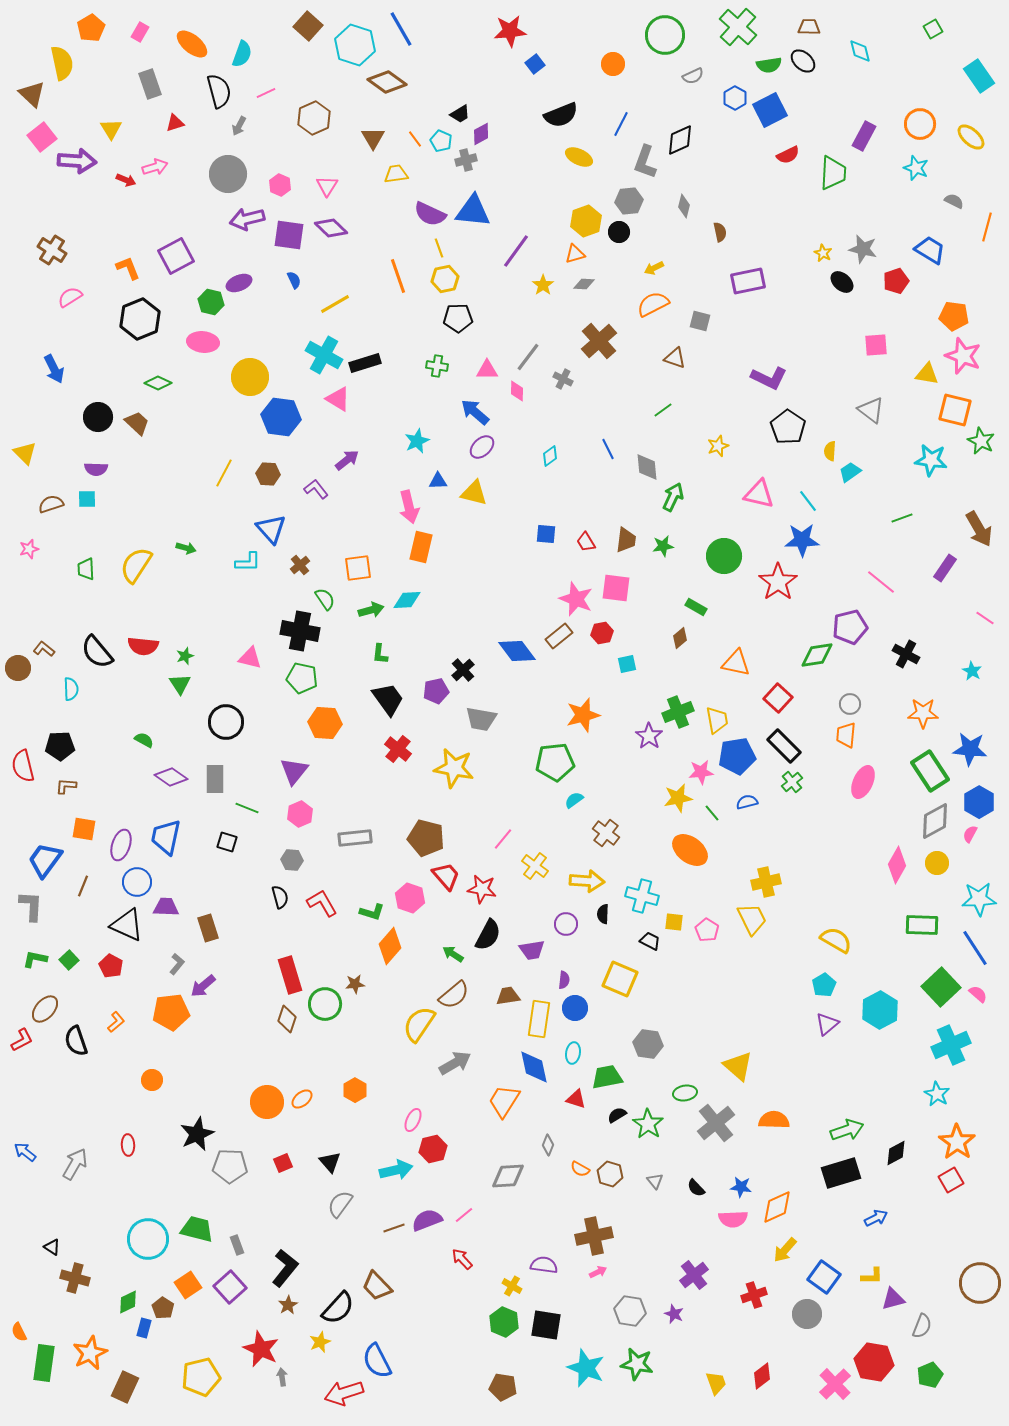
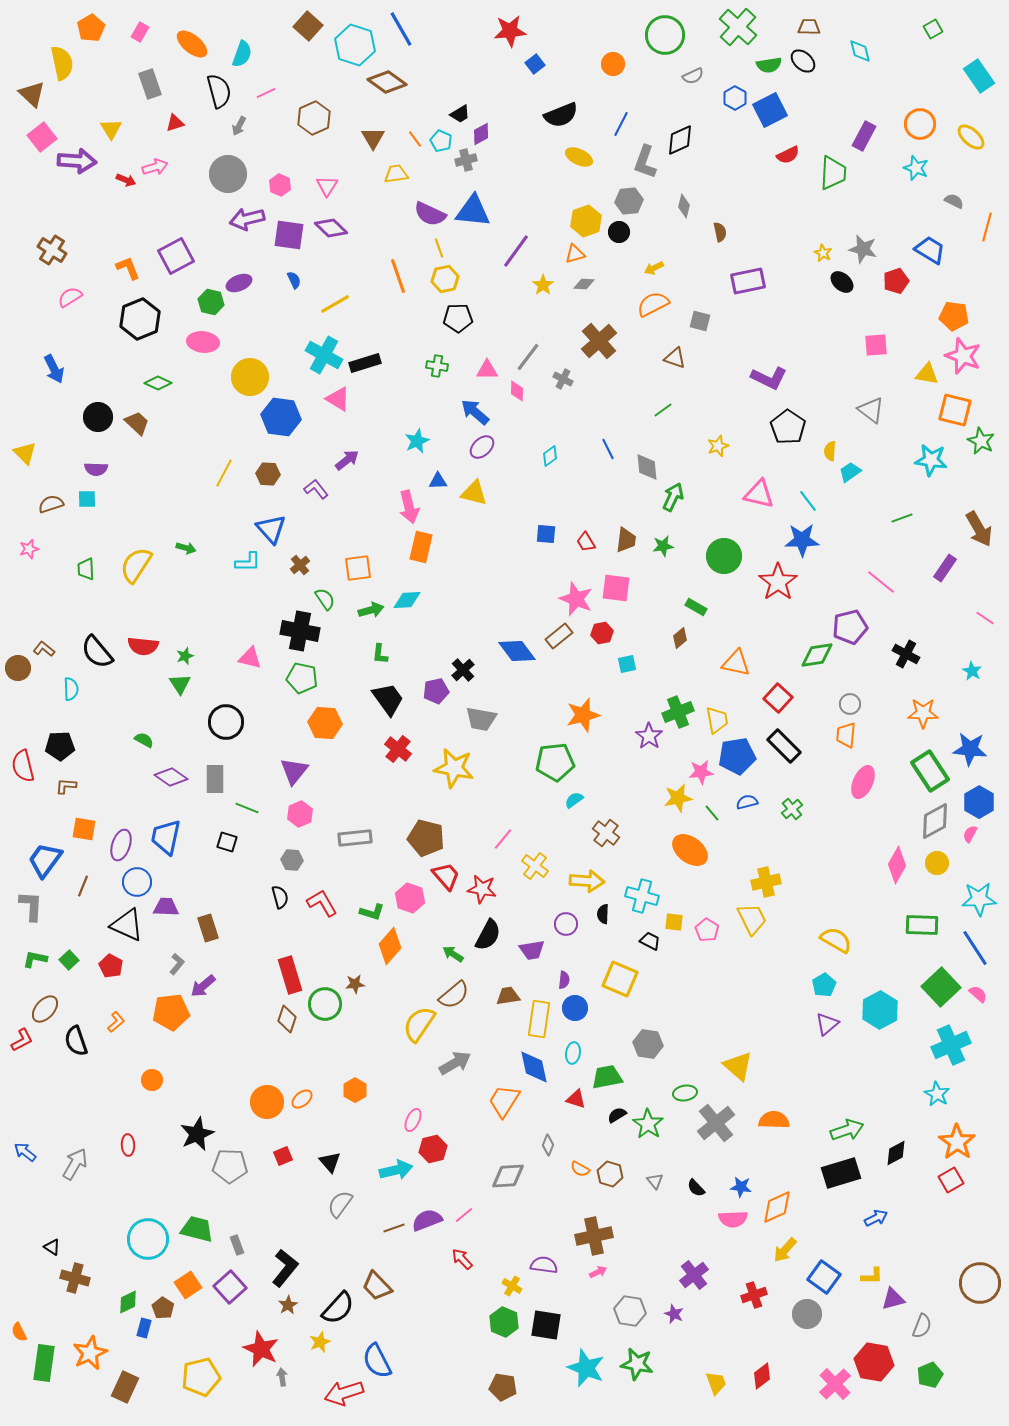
green cross at (792, 782): moved 27 px down
red square at (283, 1163): moved 7 px up
